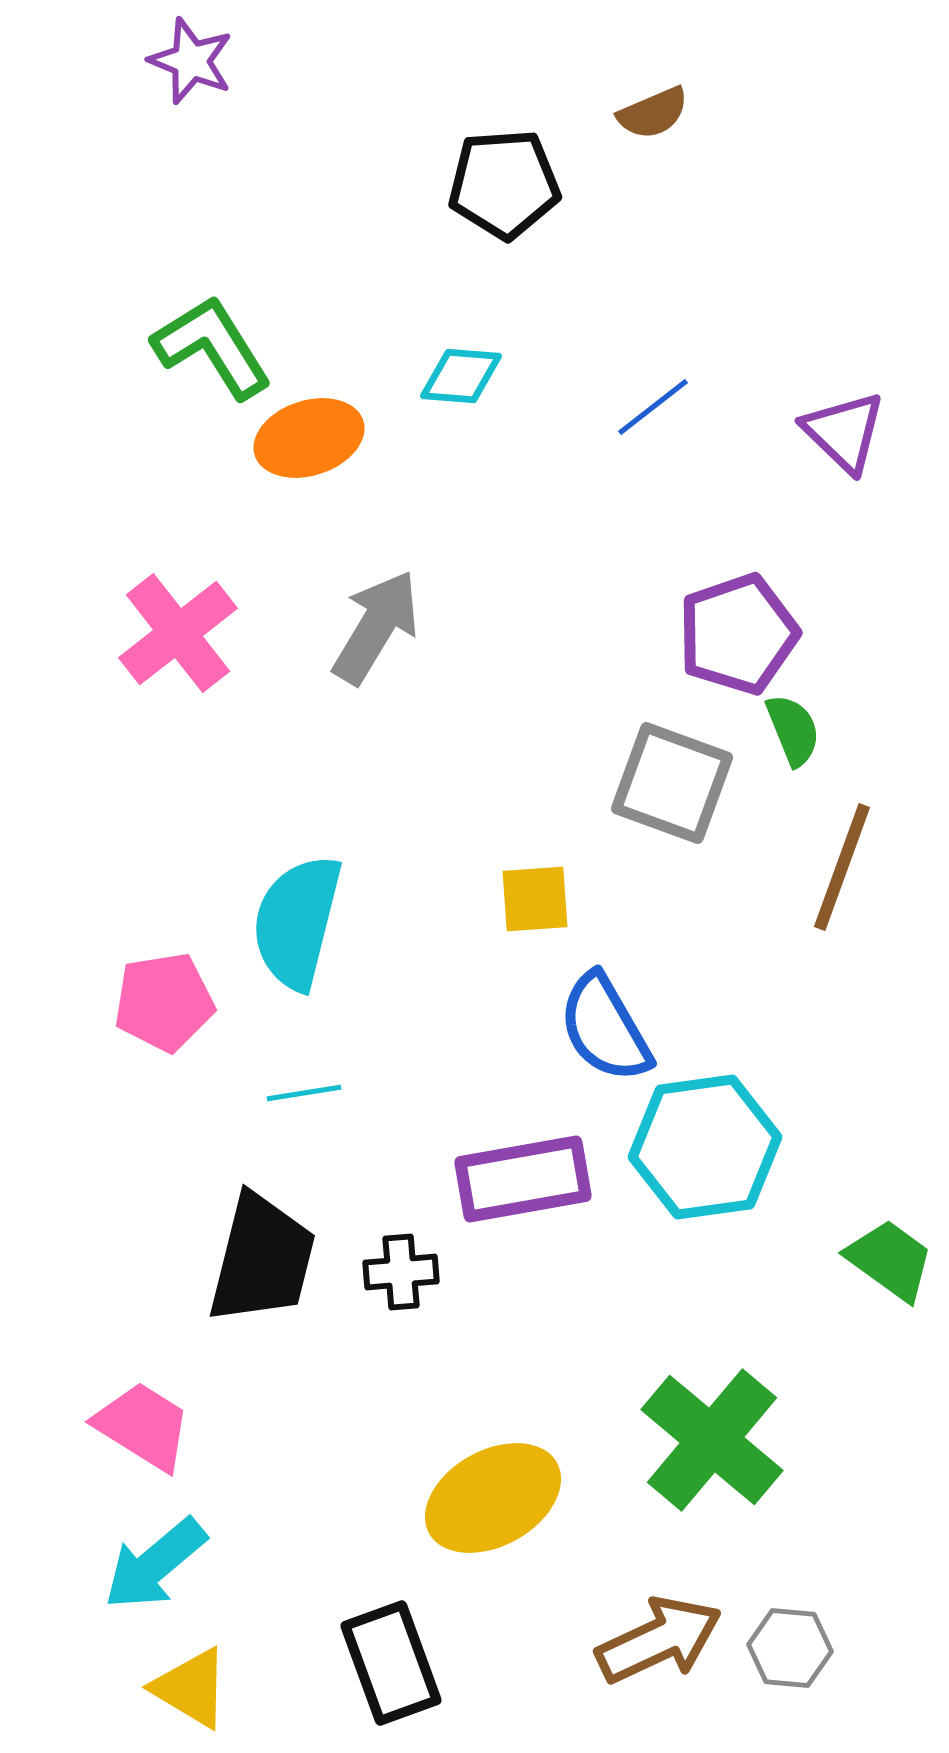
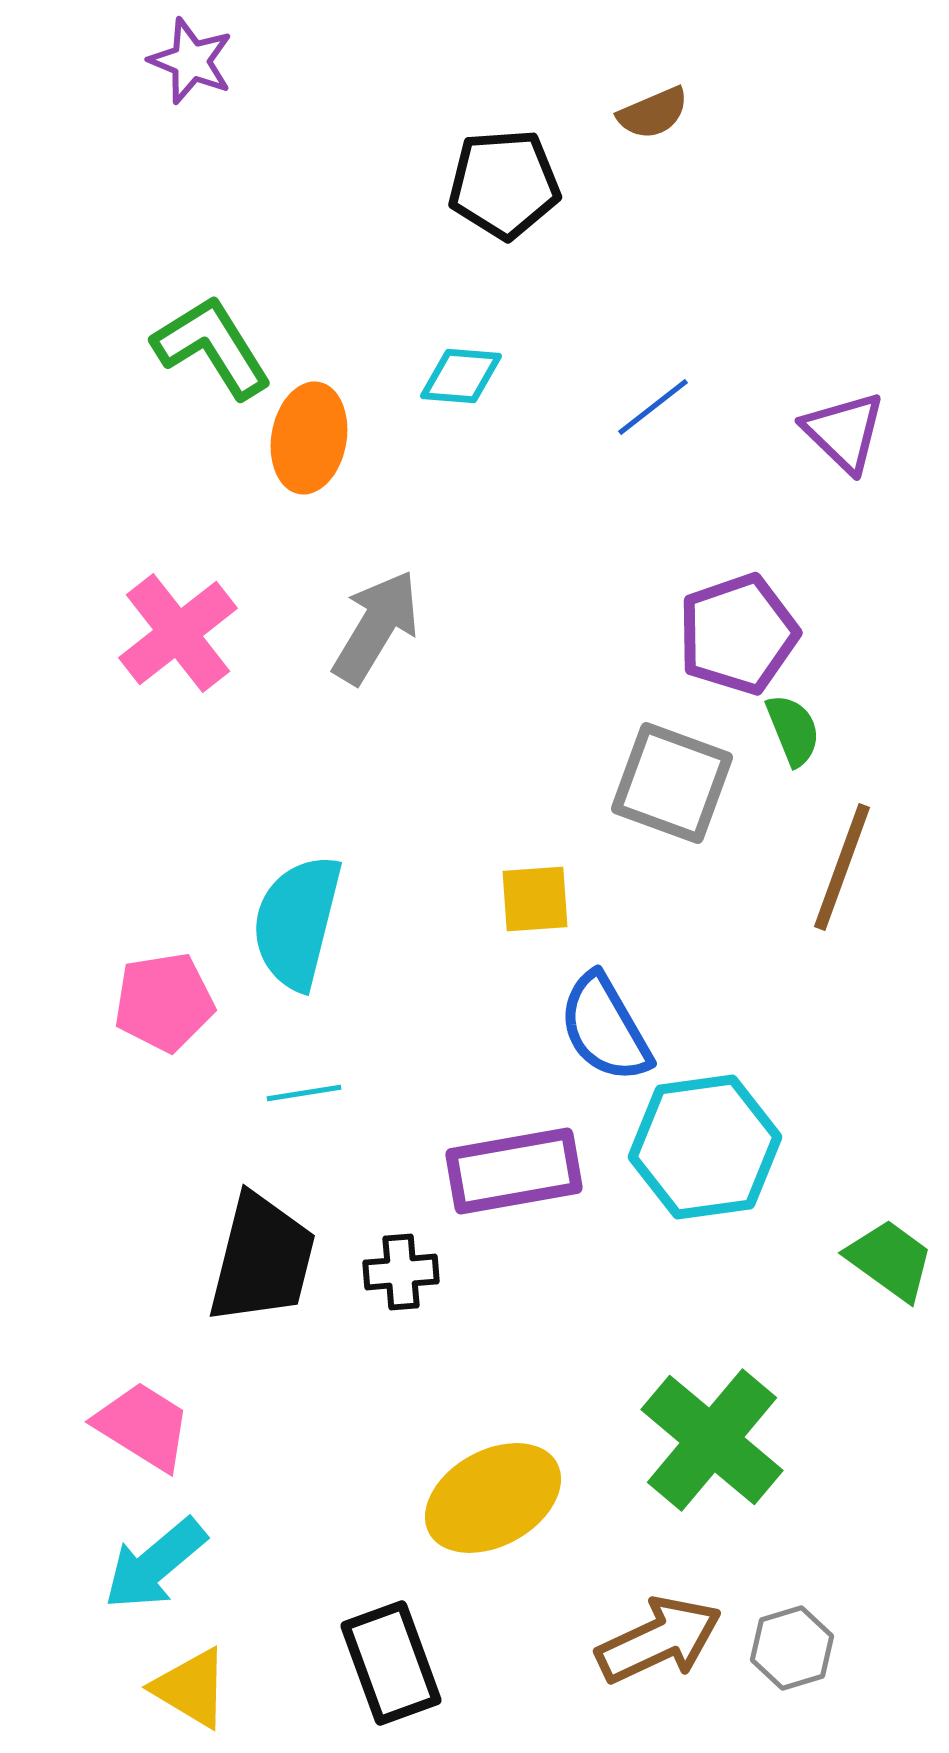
orange ellipse: rotated 62 degrees counterclockwise
purple rectangle: moved 9 px left, 8 px up
gray hexagon: moved 2 px right; rotated 22 degrees counterclockwise
